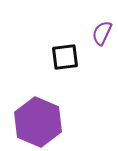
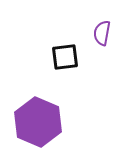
purple semicircle: rotated 15 degrees counterclockwise
